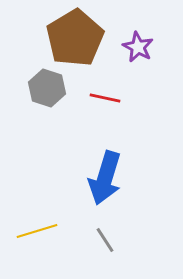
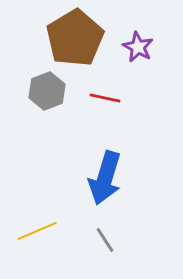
gray hexagon: moved 3 px down; rotated 21 degrees clockwise
yellow line: rotated 6 degrees counterclockwise
